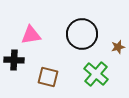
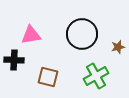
green cross: moved 2 px down; rotated 20 degrees clockwise
